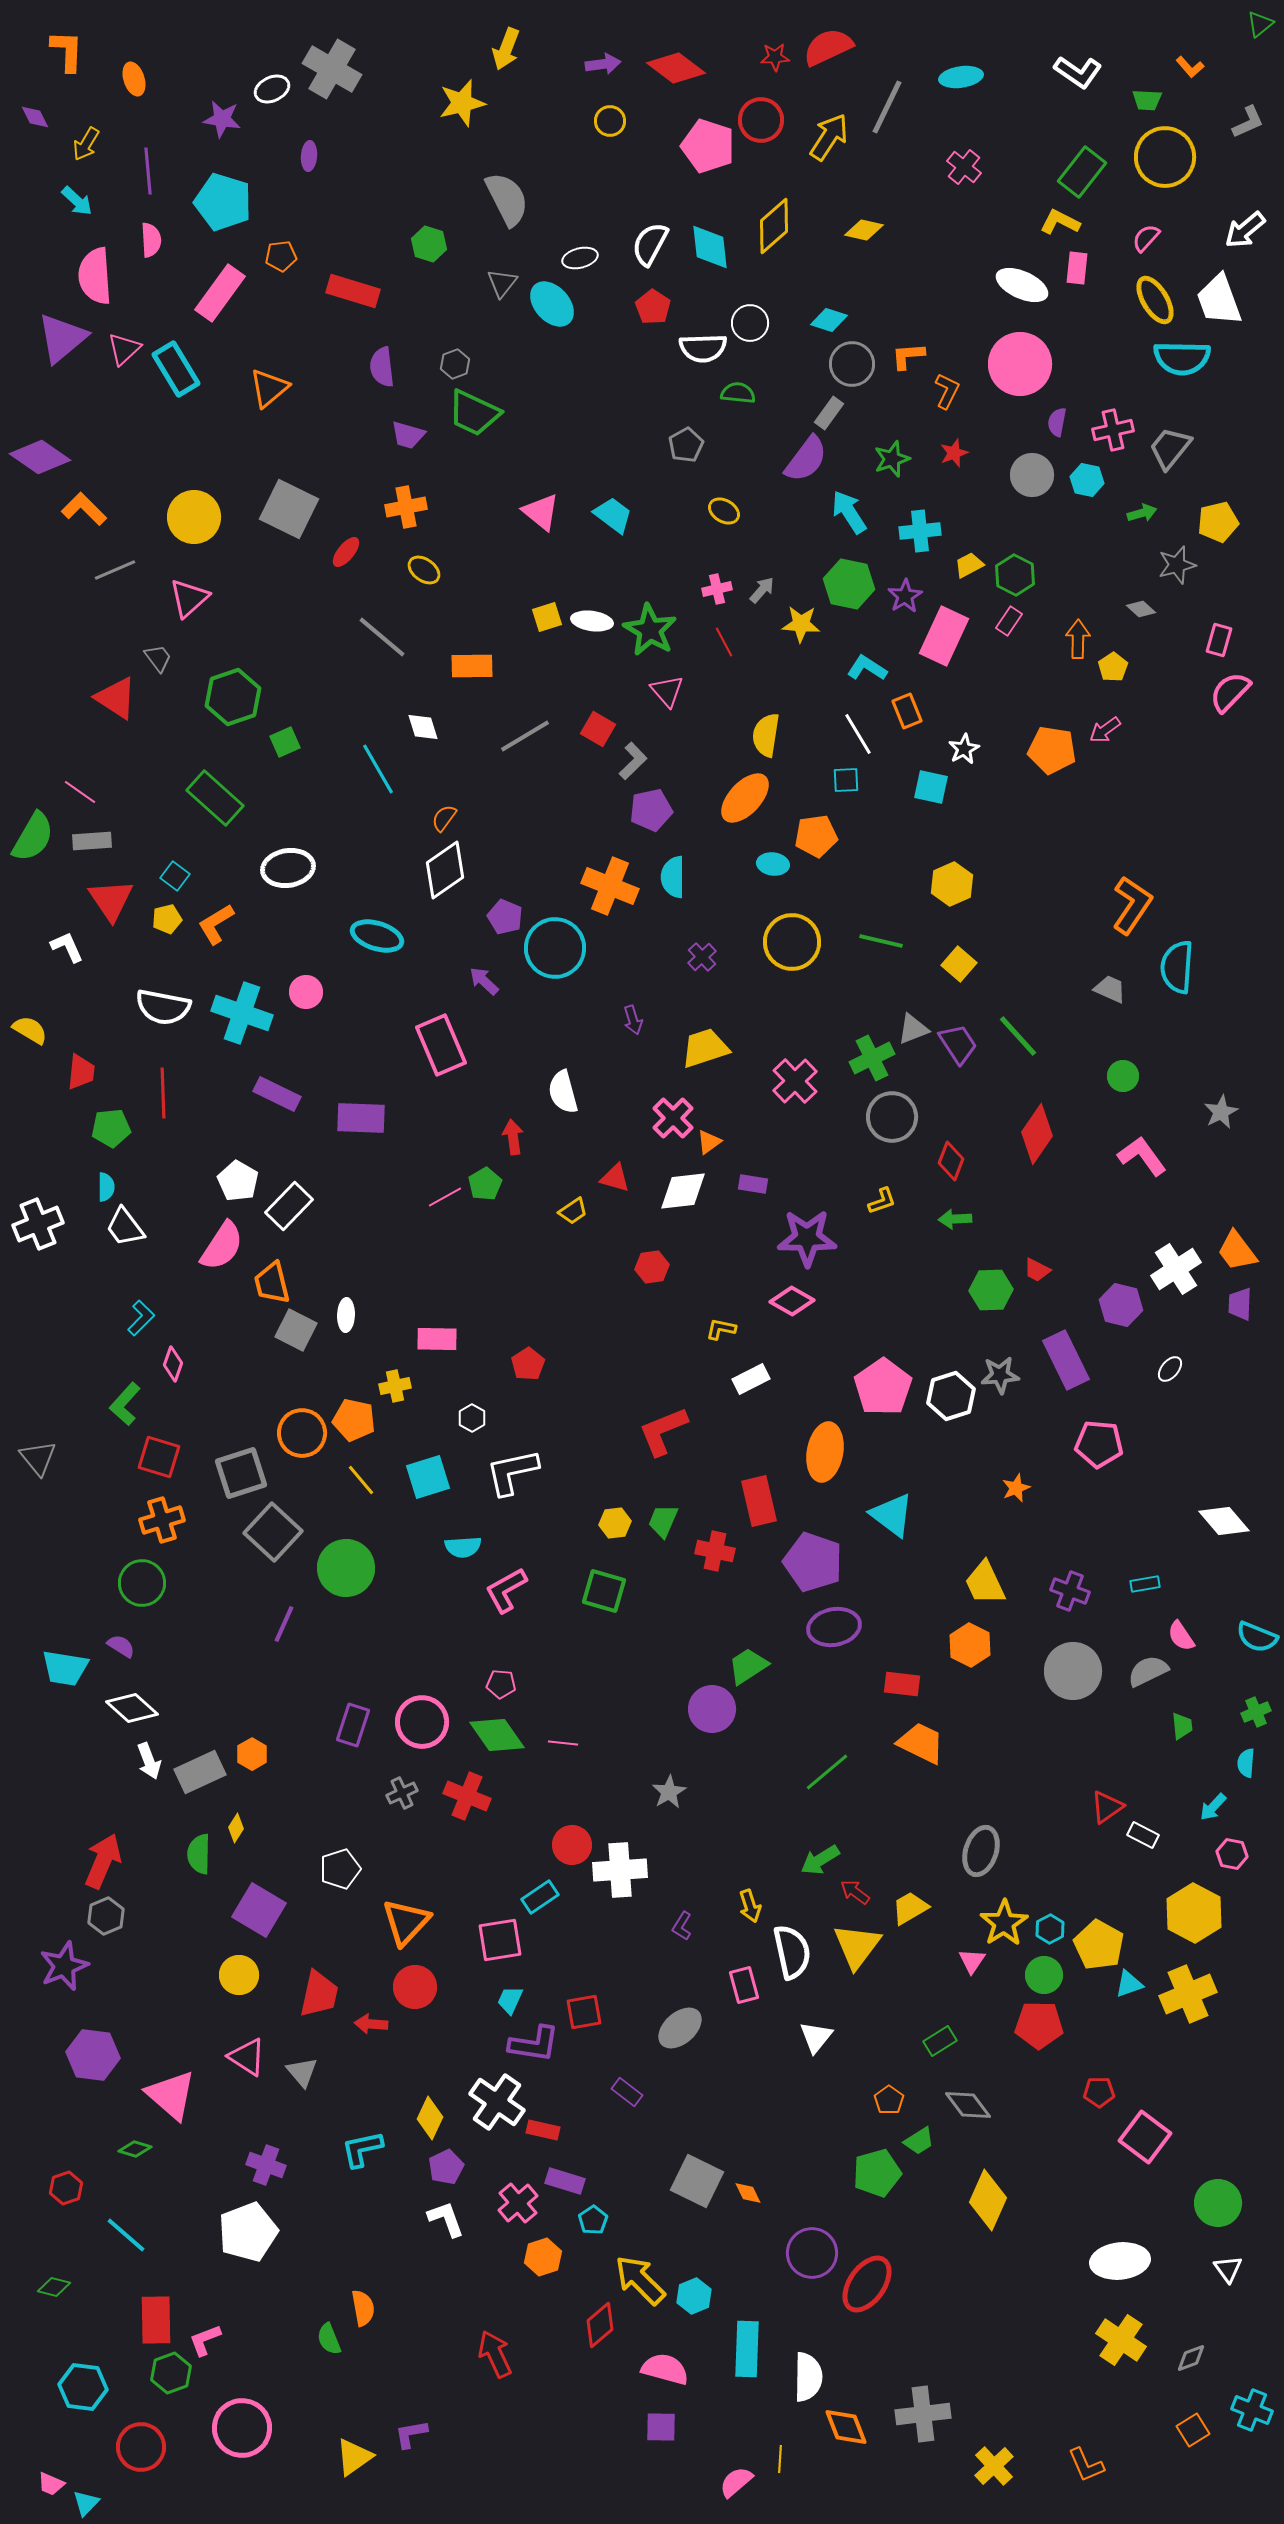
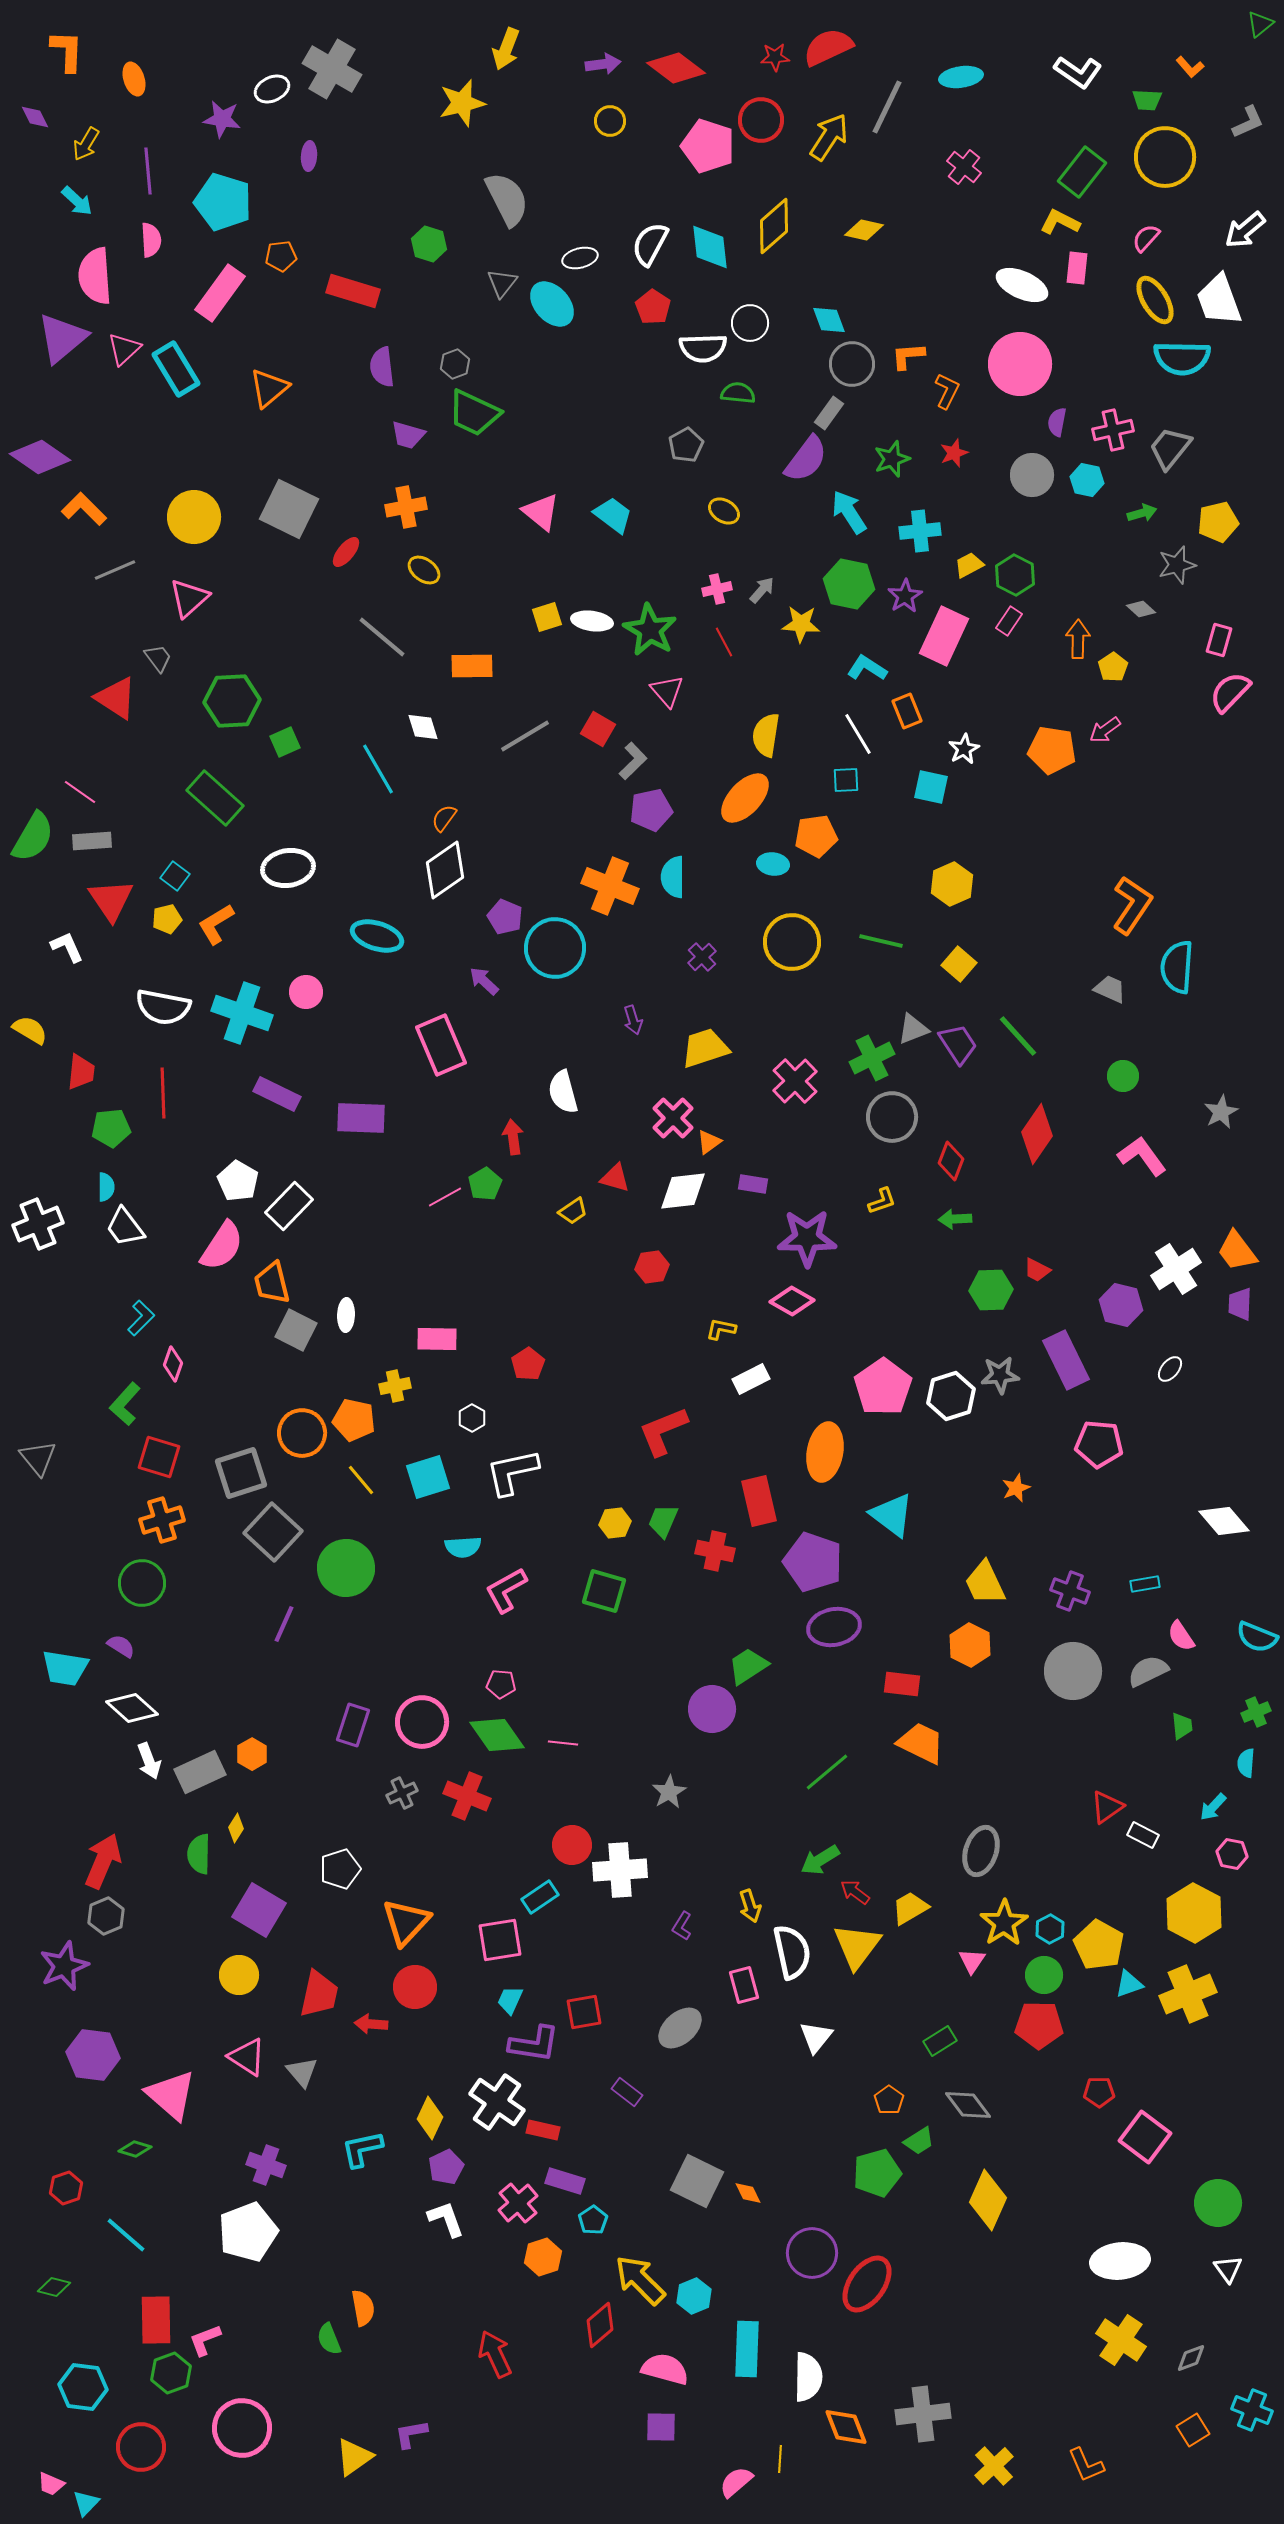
cyan diamond at (829, 320): rotated 51 degrees clockwise
green hexagon at (233, 697): moved 1 px left, 4 px down; rotated 16 degrees clockwise
